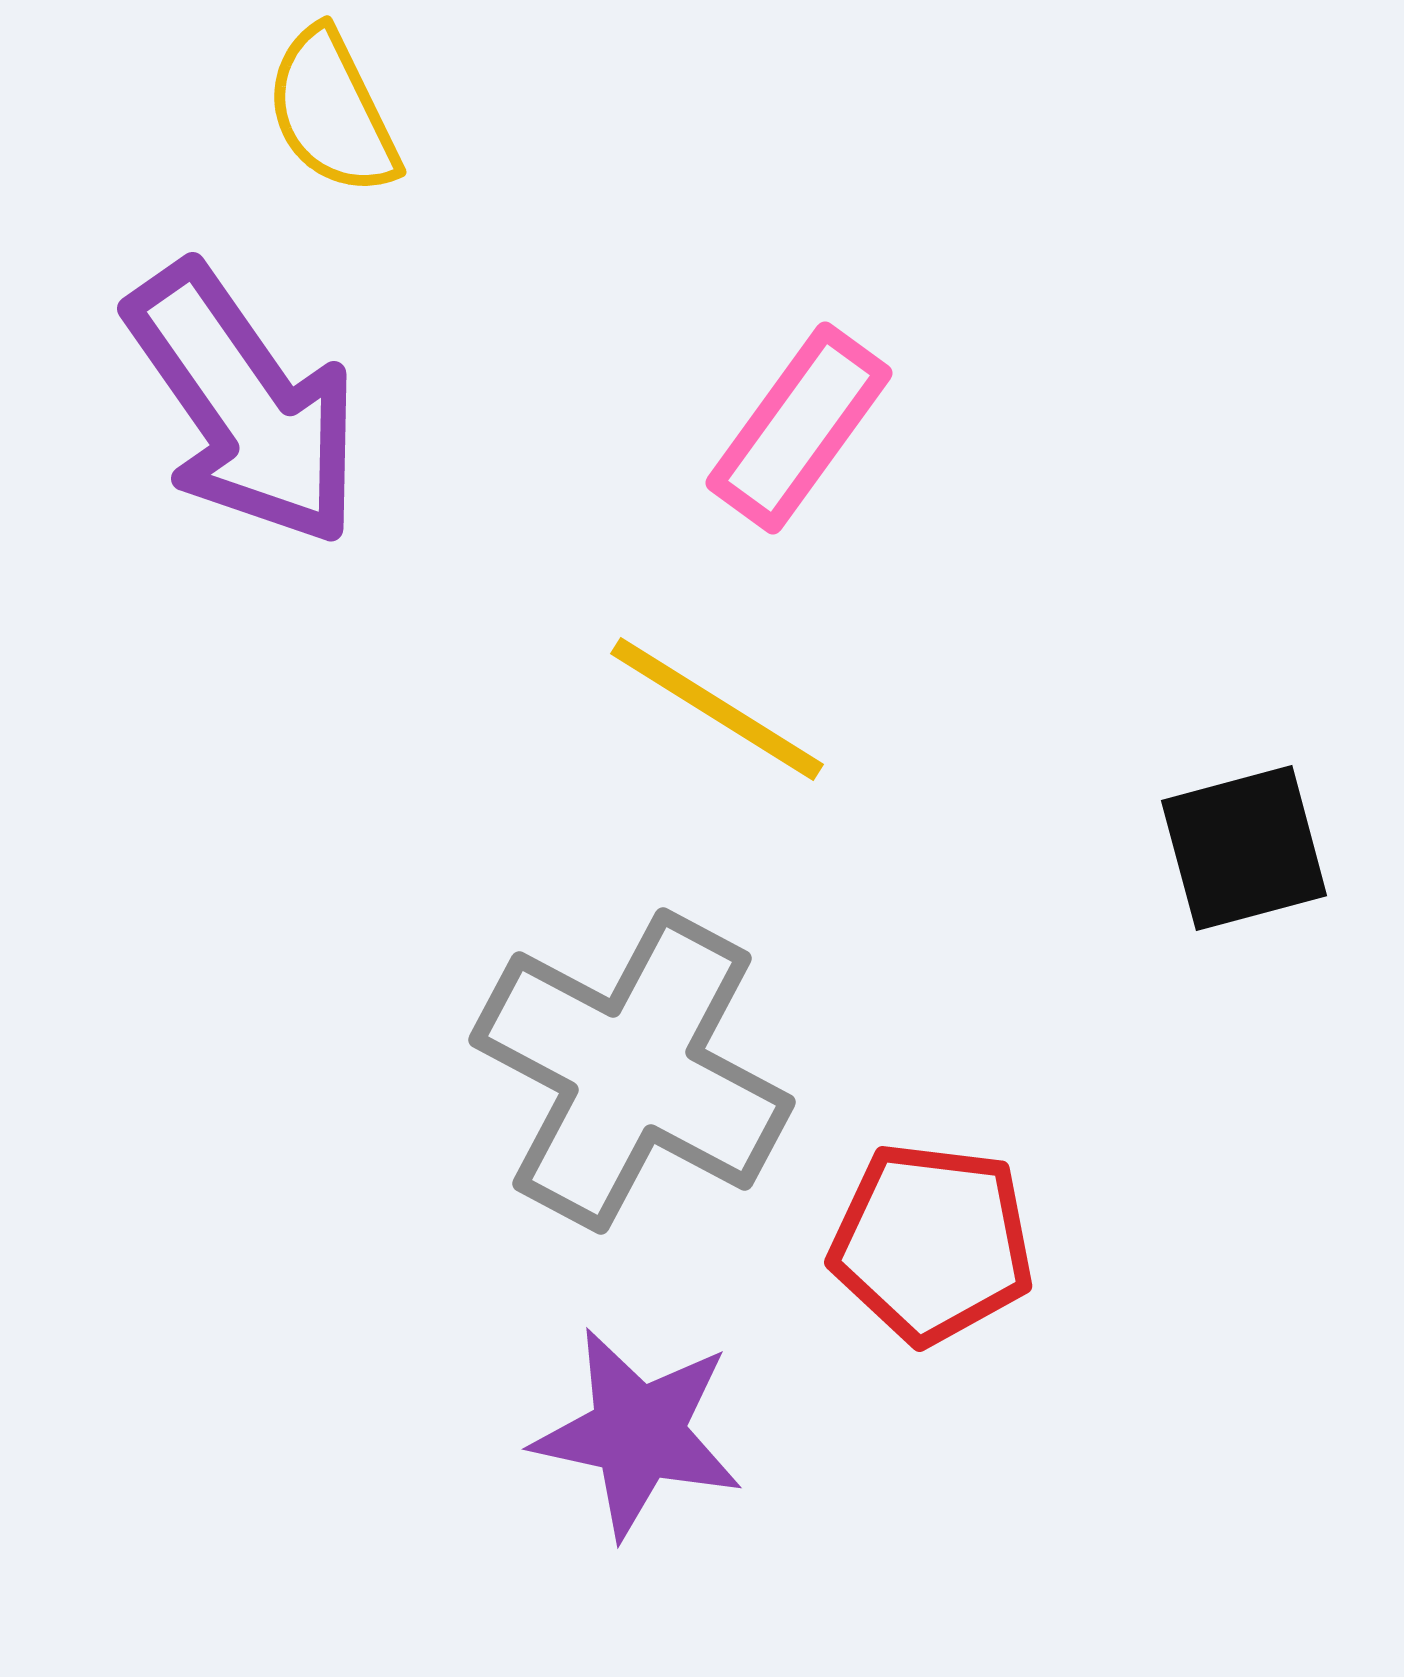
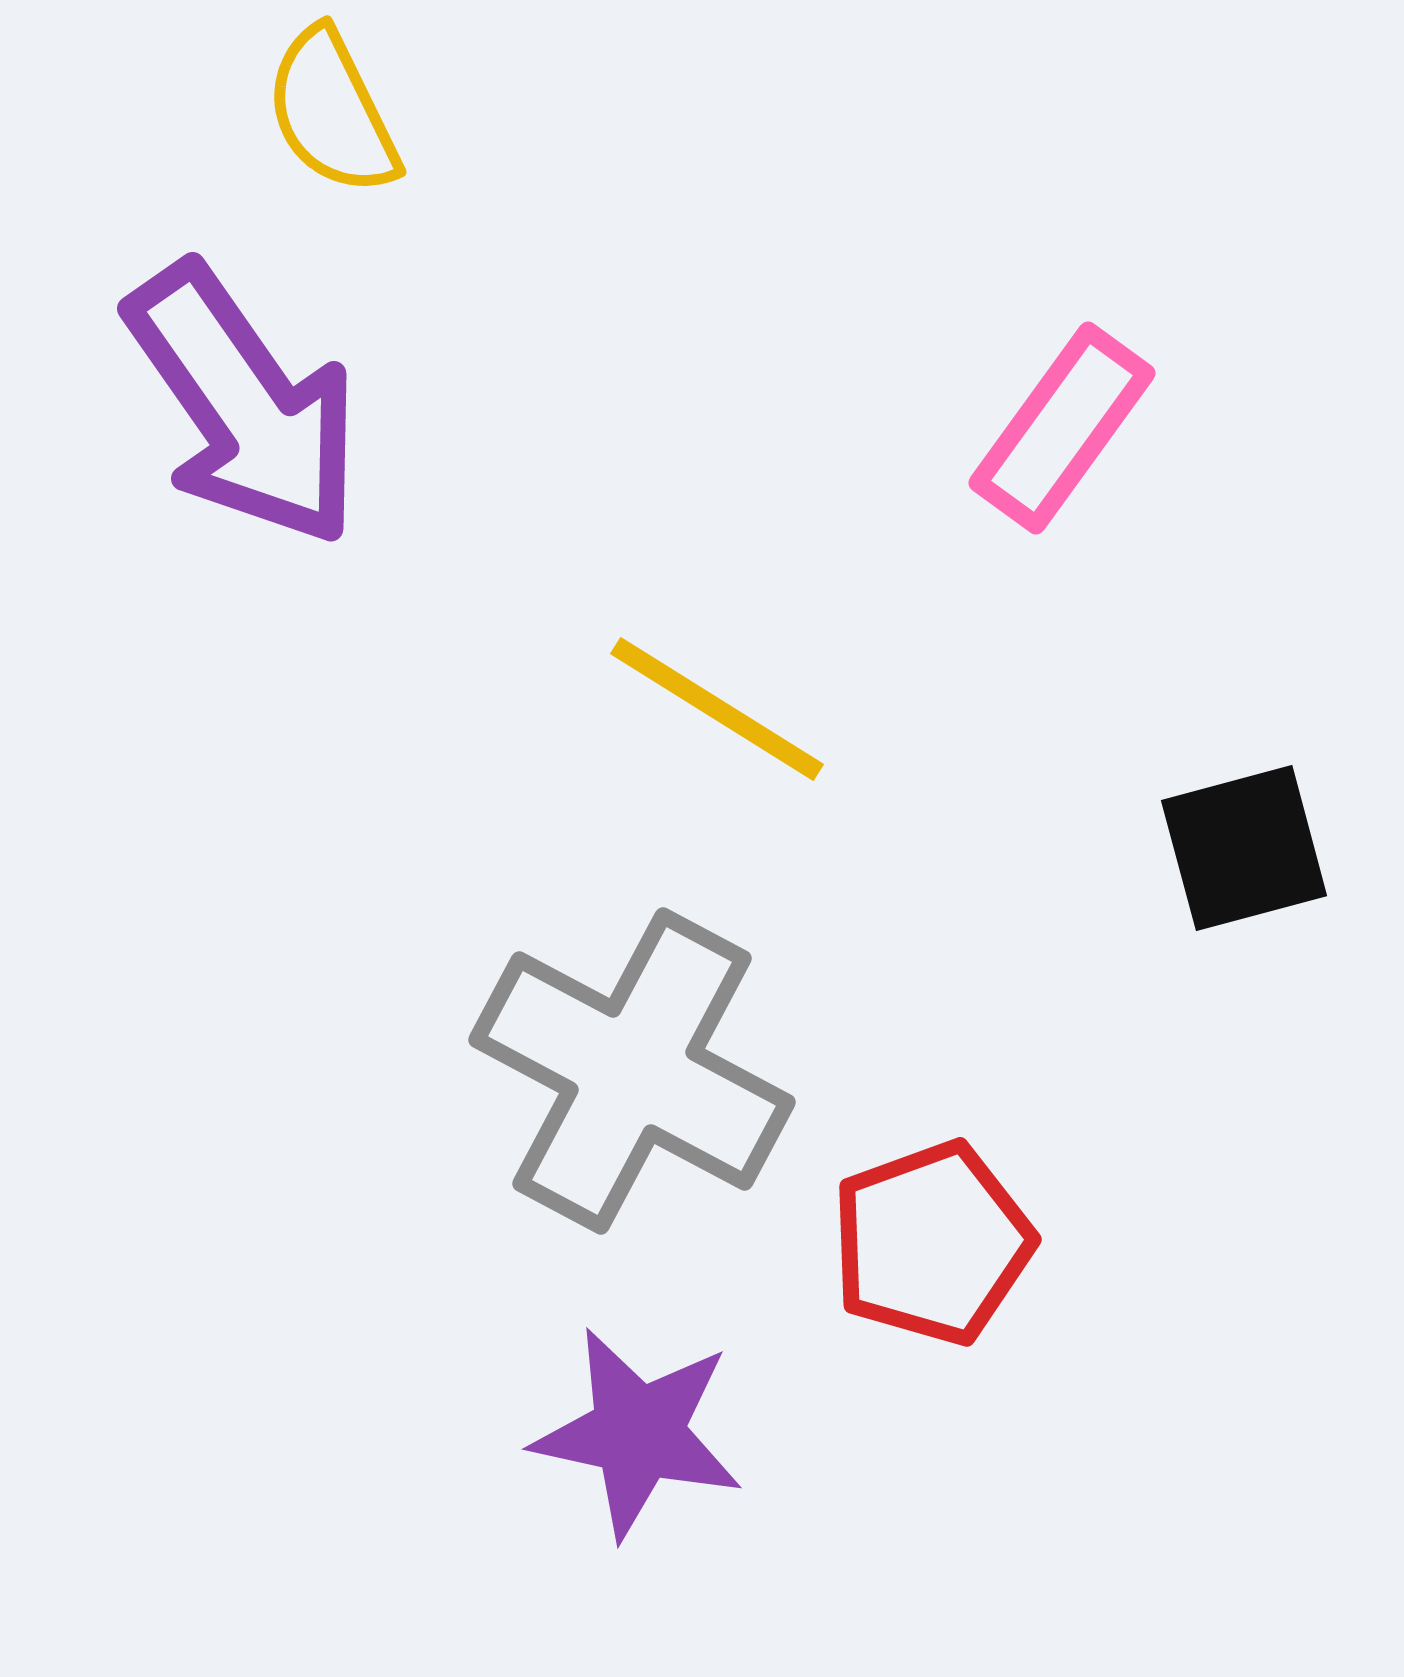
pink rectangle: moved 263 px right
red pentagon: rotated 27 degrees counterclockwise
